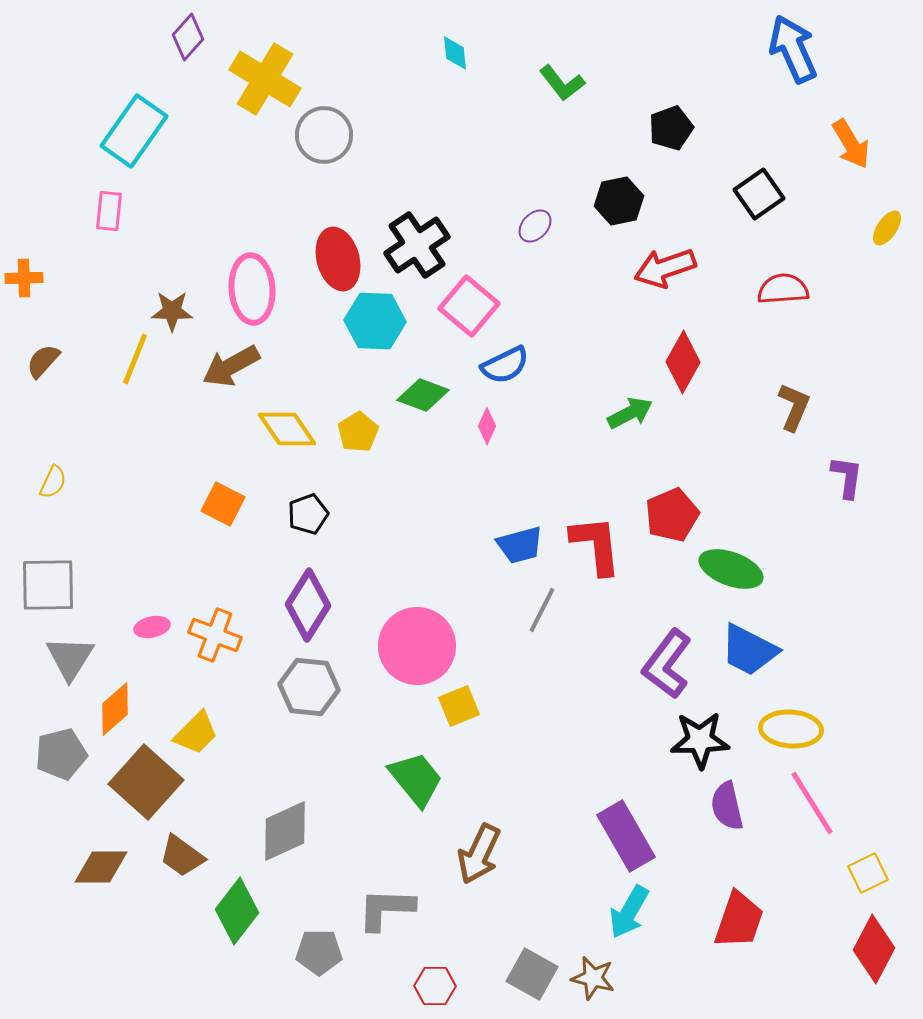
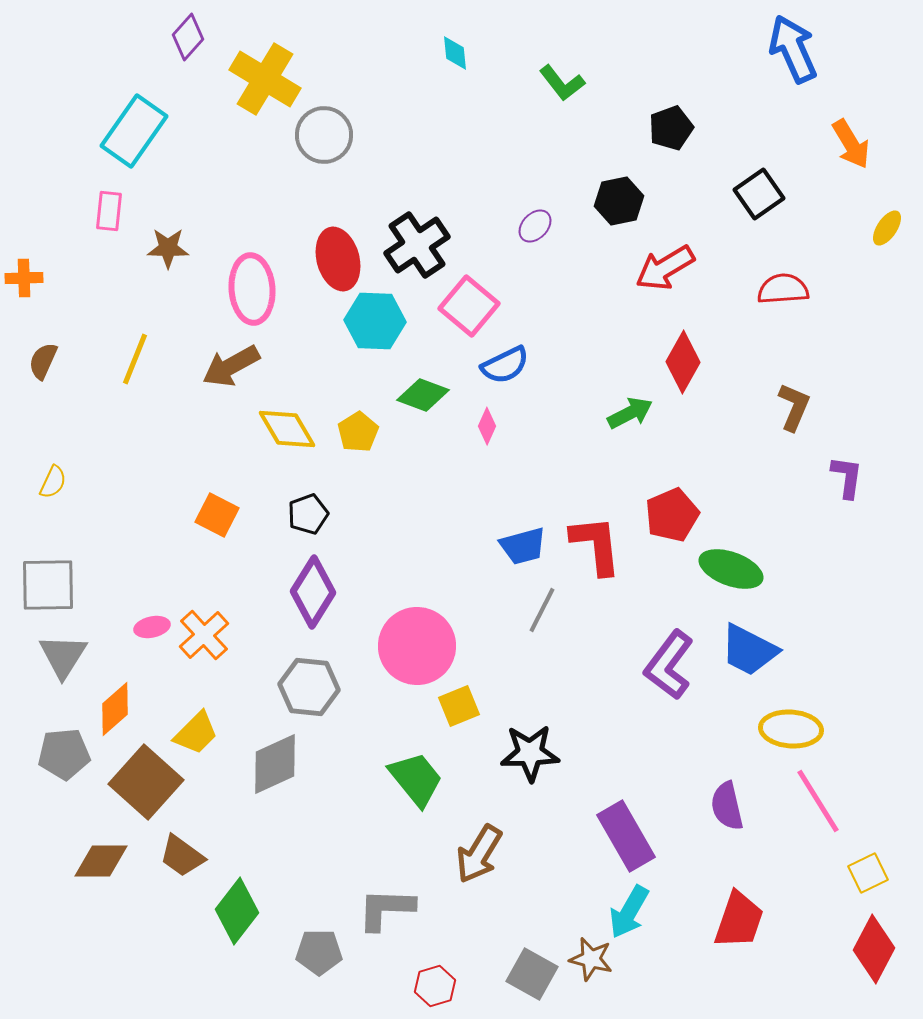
red arrow at (665, 268): rotated 12 degrees counterclockwise
brown star at (172, 311): moved 4 px left, 63 px up
brown semicircle at (43, 361): rotated 18 degrees counterclockwise
yellow diamond at (287, 429): rotated 4 degrees clockwise
orange square at (223, 504): moved 6 px left, 11 px down
blue trapezoid at (520, 545): moved 3 px right, 1 px down
purple diamond at (308, 605): moved 5 px right, 13 px up
orange cross at (215, 635): moved 11 px left; rotated 27 degrees clockwise
gray triangle at (70, 658): moved 7 px left, 2 px up
purple L-shape at (667, 664): moved 2 px right, 1 px down
black star at (700, 740): moved 170 px left, 13 px down
gray pentagon at (61, 754): moved 3 px right; rotated 9 degrees clockwise
pink line at (812, 803): moved 6 px right, 2 px up
gray diamond at (285, 831): moved 10 px left, 67 px up
brown arrow at (479, 854): rotated 6 degrees clockwise
brown diamond at (101, 867): moved 6 px up
brown star at (593, 978): moved 2 px left, 19 px up
red hexagon at (435, 986): rotated 18 degrees counterclockwise
